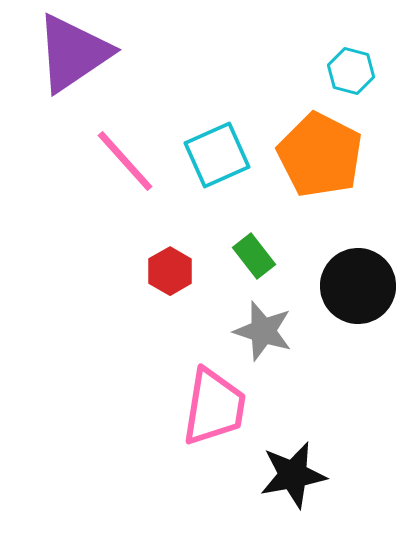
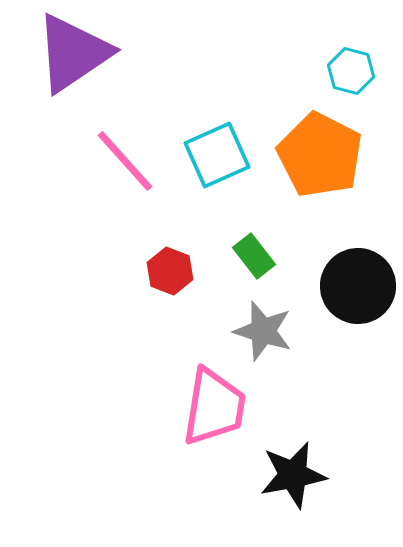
red hexagon: rotated 9 degrees counterclockwise
